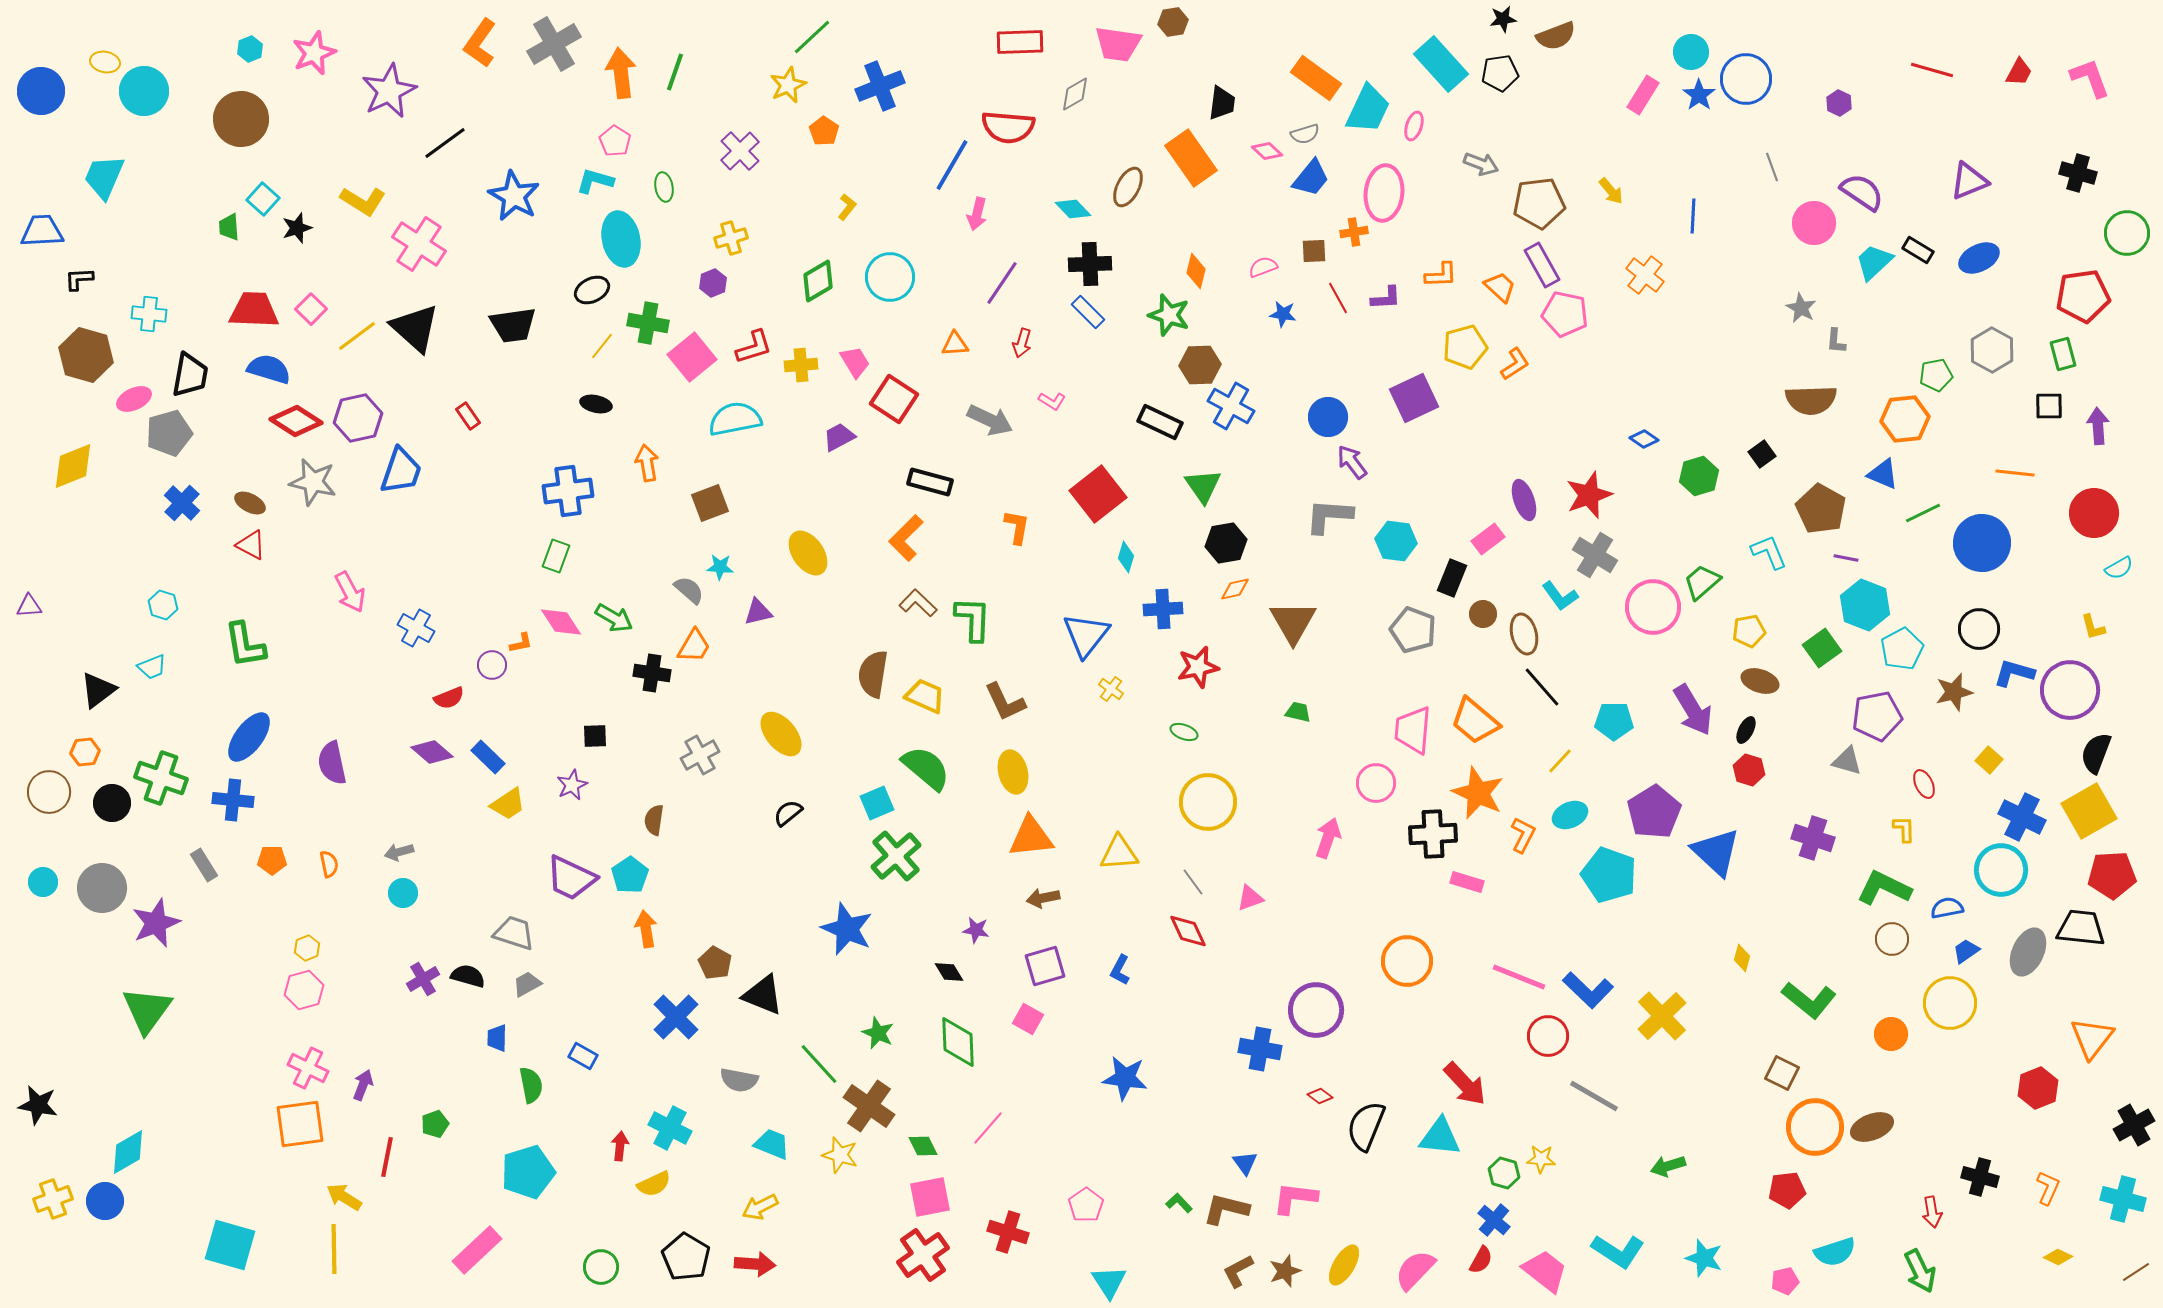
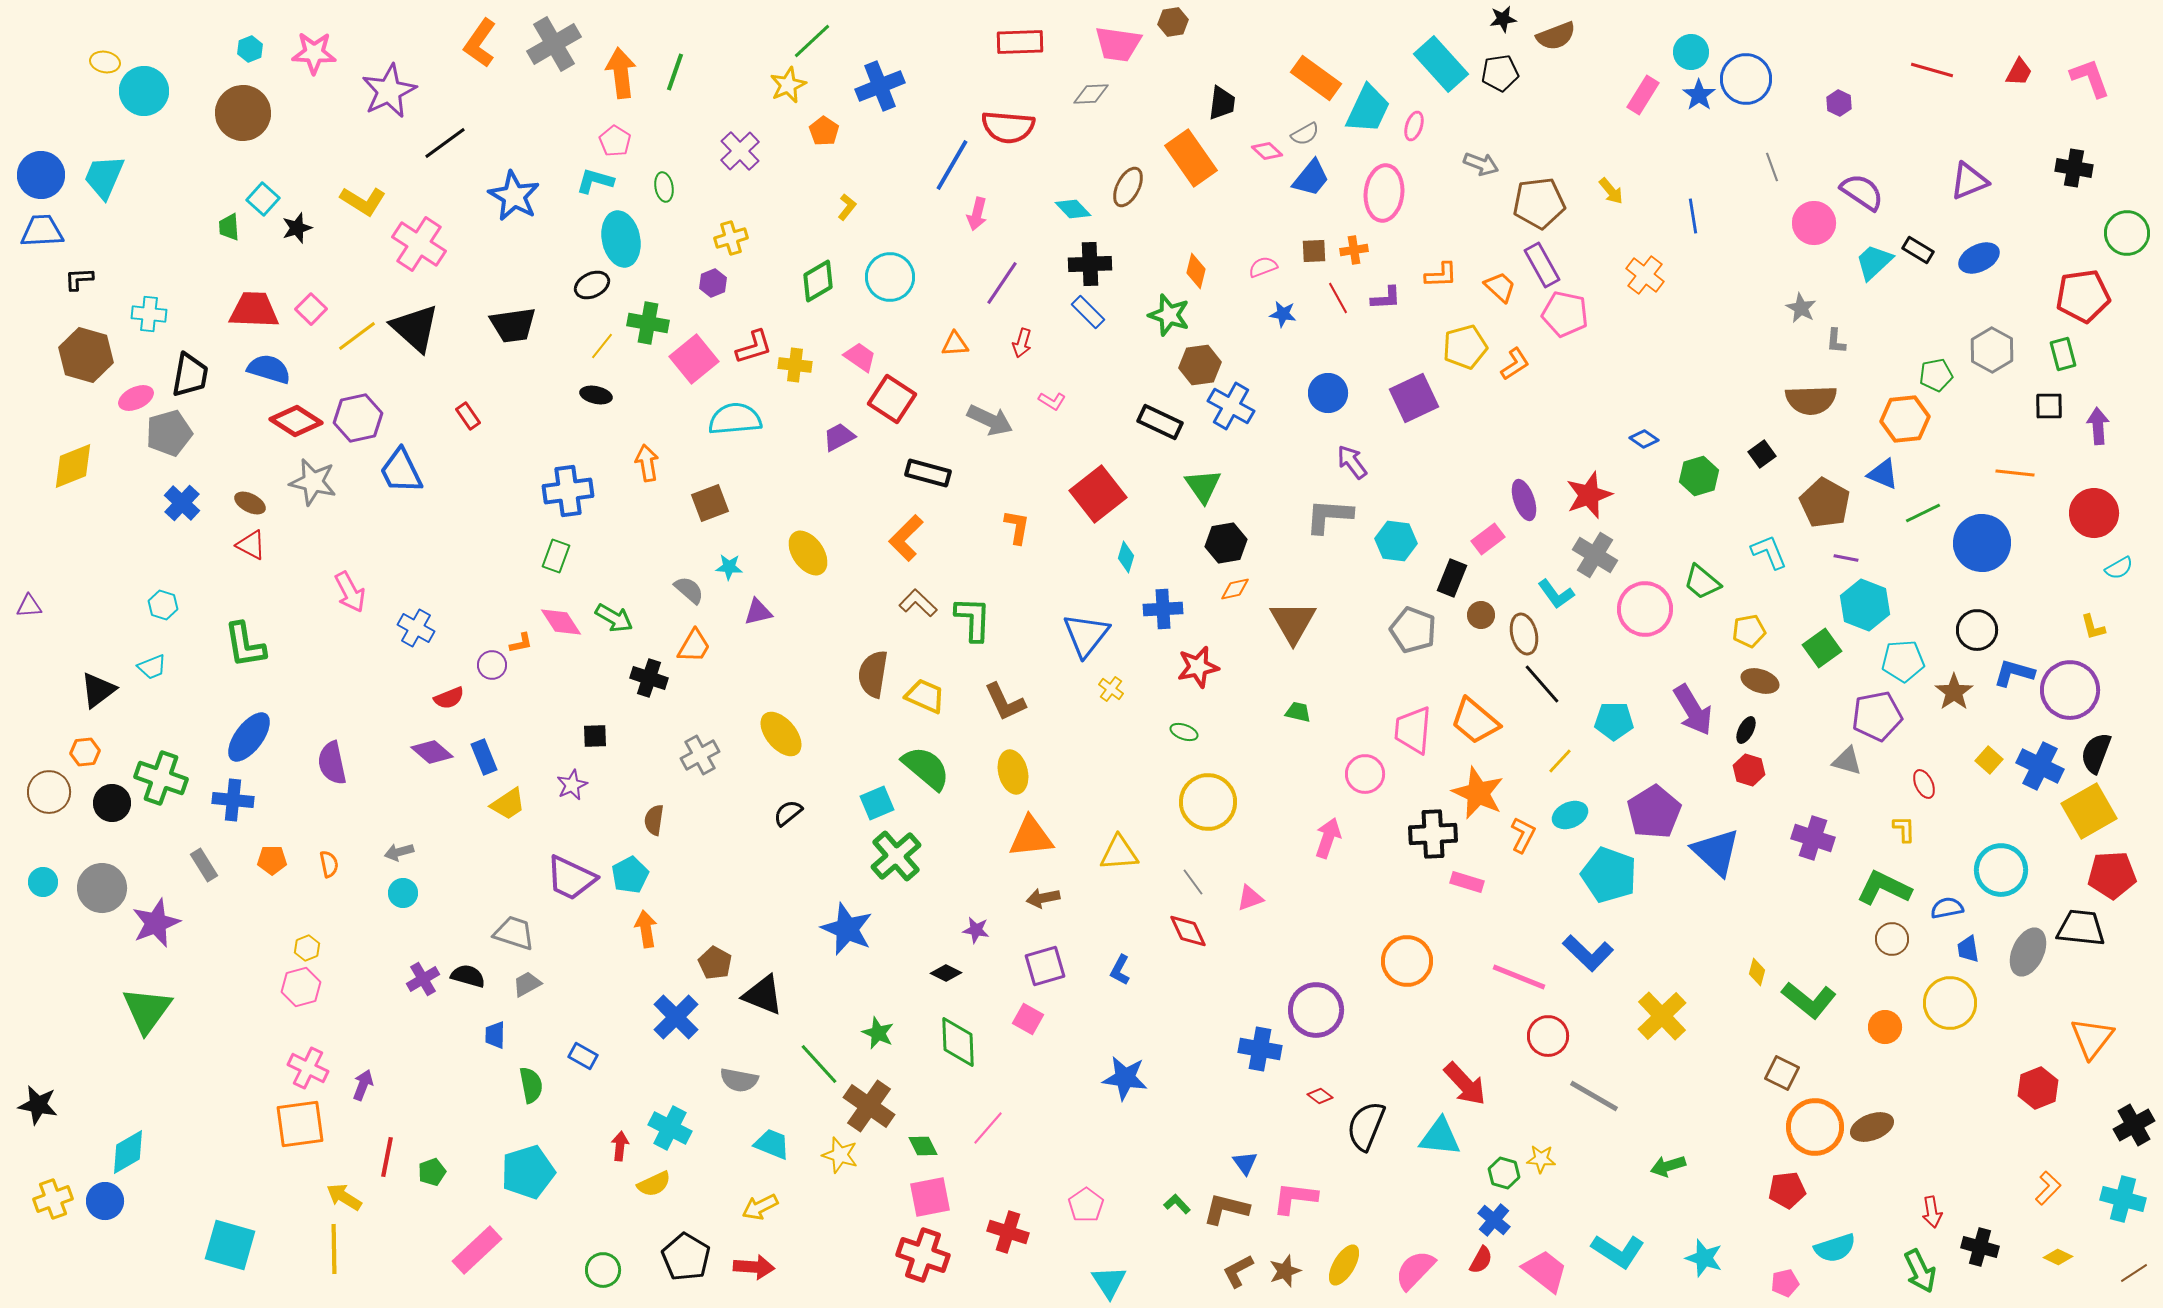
green line at (812, 37): moved 4 px down
pink star at (314, 53): rotated 24 degrees clockwise
blue circle at (41, 91): moved 84 px down
gray diamond at (1075, 94): moved 16 px right; rotated 27 degrees clockwise
brown circle at (241, 119): moved 2 px right, 6 px up
gray semicircle at (1305, 134): rotated 12 degrees counterclockwise
black cross at (2078, 173): moved 4 px left, 5 px up; rotated 6 degrees counterclockwise
blue line at (1693, 216): rotated 12 degrees counterclockwise
orange cross at (1354, 232): moved 18 px down
black ellipse at (592, 290): moved 5 px up
pink square at (692, 357): moved 2 px right, 2 px down
pink trapezoid at (855, 362): moved 5 px right, 5 px up; rotated 24 degrees counterclockwise
yellow cross at (801, 365): moved 6 px left; rotated 12 degrees clockwise
brown hexagon at (1200, 365): rotated 6 degrees counterclockwise
pink ellipse at (134, 399): moved 2 px right, 1 px up
red square at (894, 399): moved 2 px left
black ellipse at (596, 404): moved 9 px up
blue circle at (1328, 417): moved 24 px up
cyan semicircle at (735, 419): rotated 6 degrees clockwise
blue trapezoid at (401, 471): rotated 135 degrees clockwise
black rectangle at (930, 482): moved 2 px left, 9 px up
brown pentagon at (1821, 509): moved 4 px right, 6 px up
cyan star at (720, 567): moved 9 px right
green trapezoid at (1702, 582): rotated 99 degrees counterclockwise
cyan L-shape at (1560, 596): moved 4 px left, 2 px up
pink circle at (1653, 607): moved 8 px left, 2 px down
brown circle at (1483, 614): moved 2 px left, 1 px down
black circle at (1979, 629): moved 2 px left, 1 px down
cyan pentagon at (1902, 649): moved 1 px right, 12 px down; rotated 24 degrees clockwise
black cross at (652, 673): moved 3 px left, 5 px down; rotated 9 degrees clockwise
black line at (1542, 687): moved 3 px up
brown star at (1954, 692): rotated 21 degrees counterclockwise
blue rectangle at (488, 757): moved 4 px left; rotated 24 degrees clockwise
pink circle at (1376, 783): moved 11 px left, 9 px up
blue cross at (2022, 817): moved 18 px right, 51 px up
cyan pentagon at (630, 875): rotated 6 degrees clockwise
blue trapezoid at (1966, 951): moved 2 px right, 2 px up; rotated 64 degrees counterclockwise
yellow diamond at (1742, 958): moved 15 px right, 14 px down
black diamond at (949, 972): moved 3 px left, 1 px down; rotated 32 degrees counterclockwise
pink hexagon at (304, 990): moved 3 px left, 3 px up
blue L-shape at (1588, 990): moved 37 px up
orange circle at (1891, 1034): moved 6 px left, 7 px up
blue trapezoid at (497, 1038): moved 2 px left, 3 px up
green pentagon at (435, 1124): moved 3 px left, 48 px down
black cross at (1980, 1177): moved 70 px down
orange L-shape at (2048, 1188): rotated 20 degrees clockwise
green L-shape at (1179, 1203): moved 2 px left, 1 px down
cyan semicircle at (1835, 1252): moved 4 px up
red cross at (923, 1255): rotated 36 degrees counterclockwise
red arrow at (755, 1264): moved 1 px left, 3 px down
green circle at (601, 1267): moved 2 px right, 3 px down
brown line at (2136, 1272): moved 2 px left, 1 px down
pink pentagon at (1785, 1281): moved 2 px down
